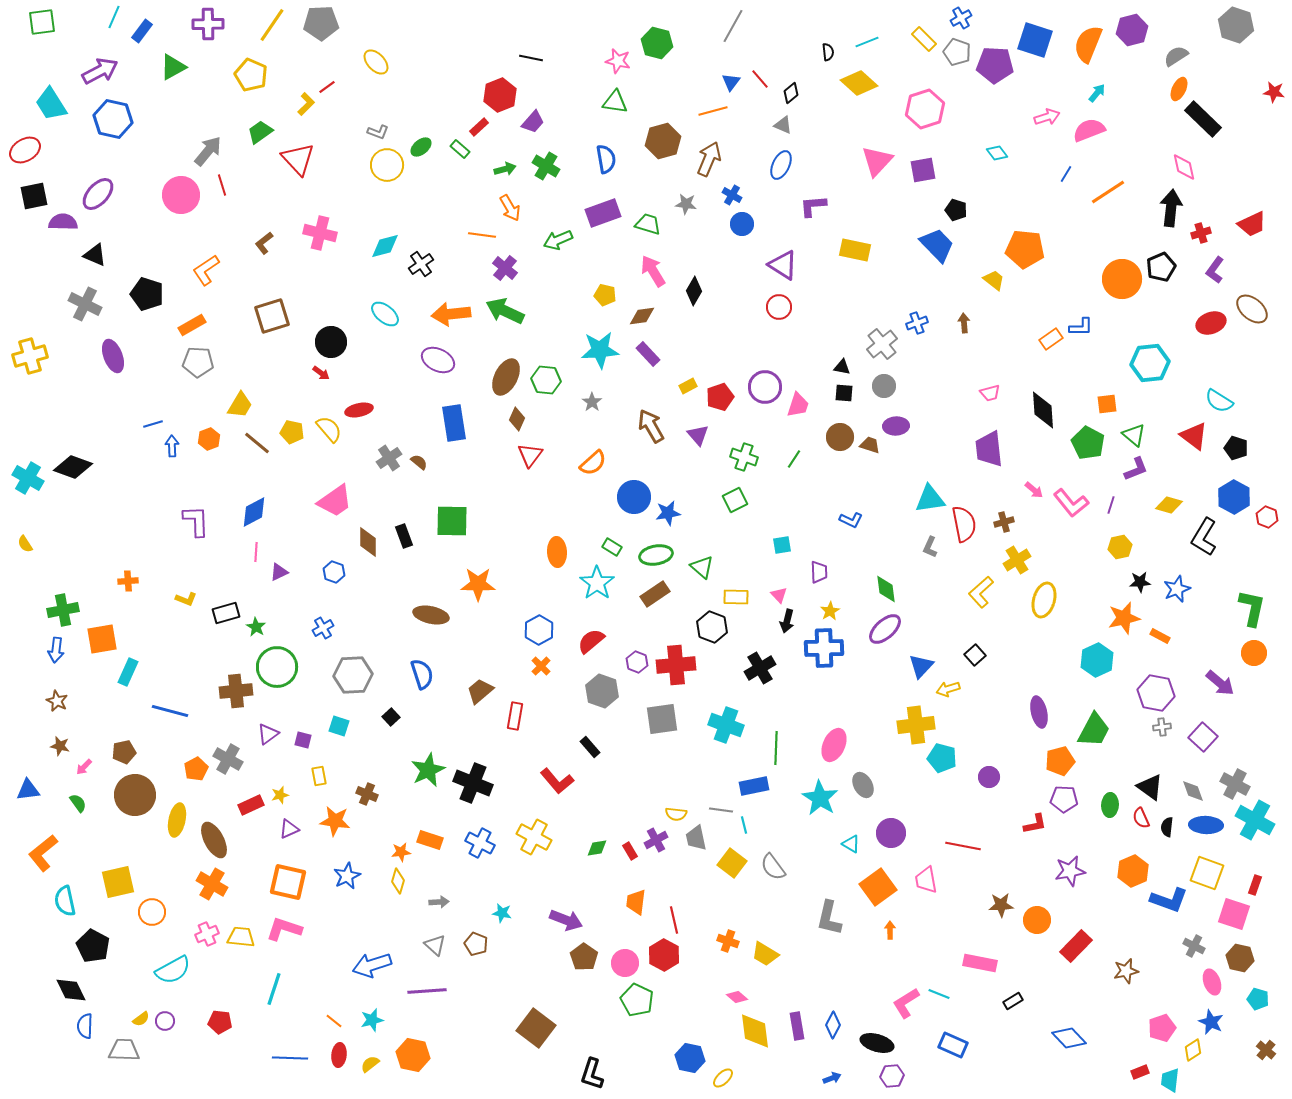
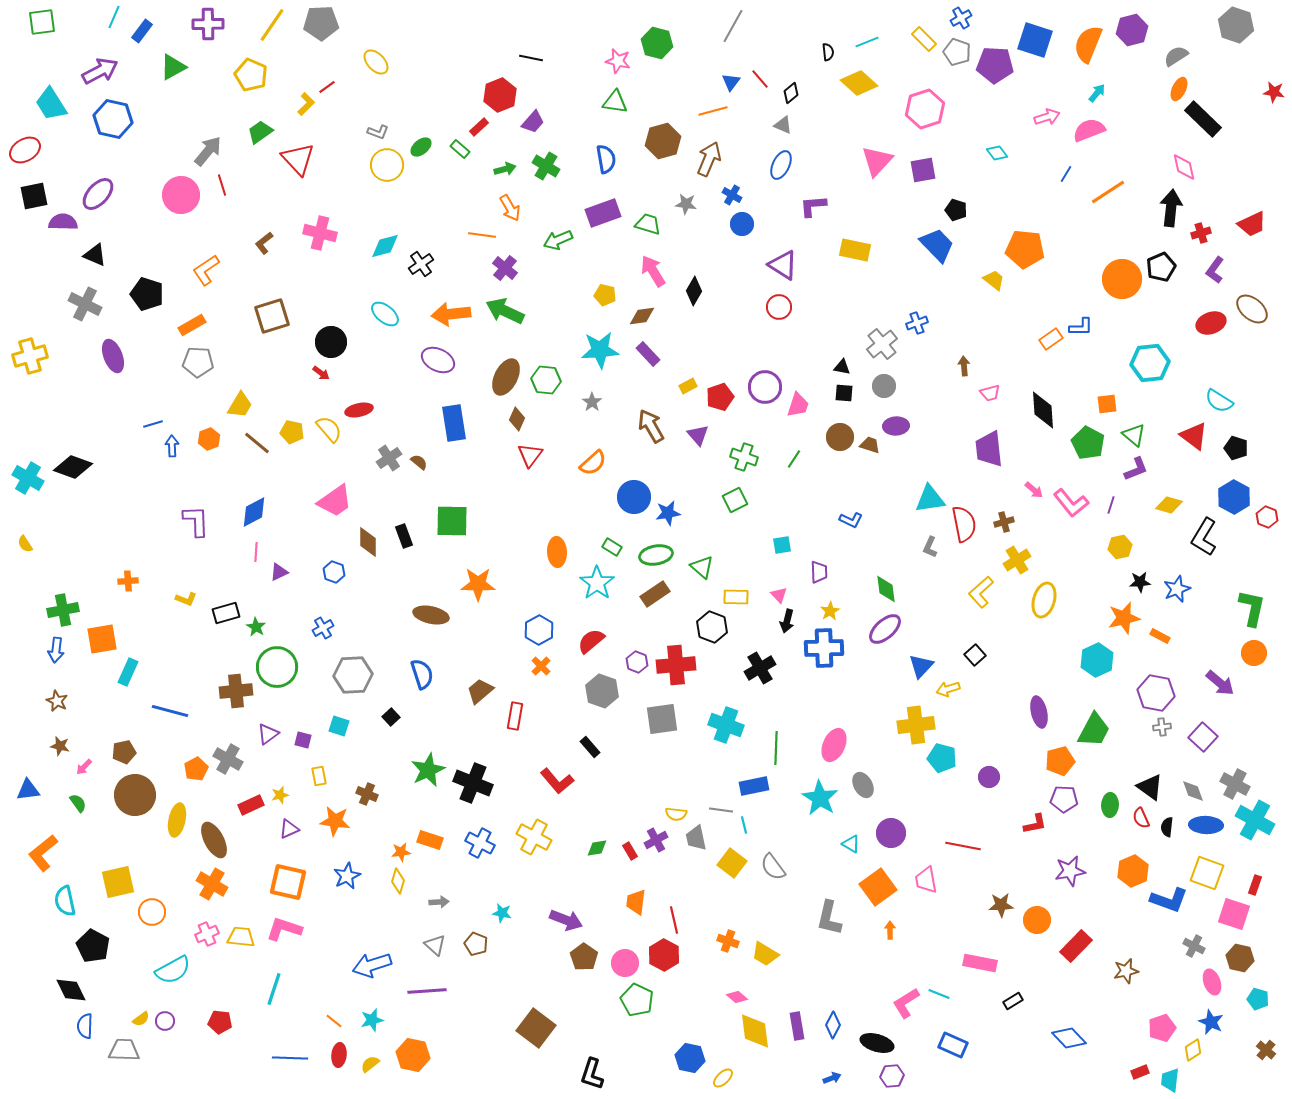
brown arrow at (964, 323): moved 43 px down
